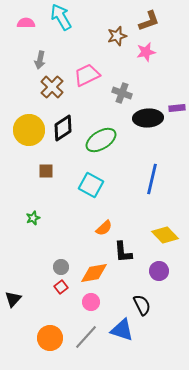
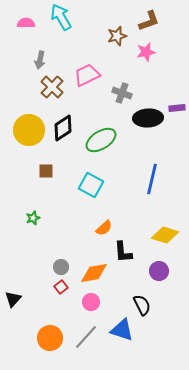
yellow diamond: rotated 28 degrees counterclockwise
